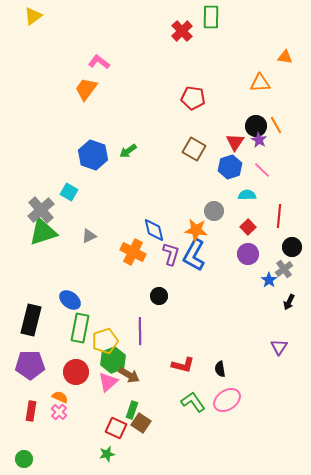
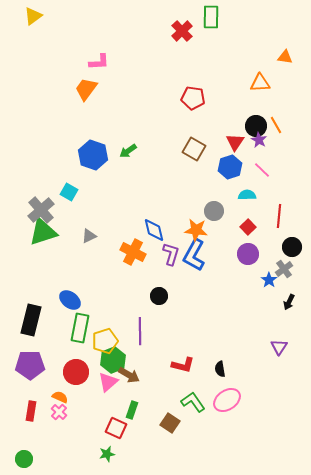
pink L-shape at (99, 62): rotated 140 degrees clockwise
brown square at (141, 423): moved 29 px right
